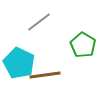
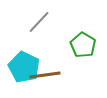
gray line: rotated 10 degrees counterclockwise
cyan pentagon: moved 5 px right, 4 px down
